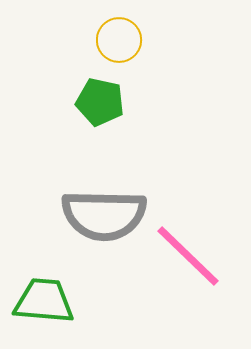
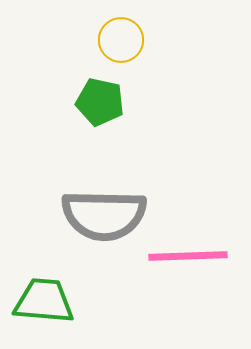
yellow circle: moved 2 px right
pink line: rotated 46 degrees counterclockwise
